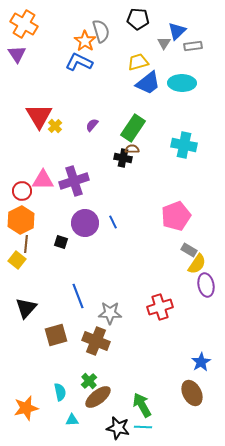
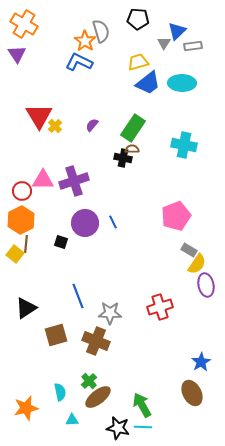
yellow square at (17, 260): moved 2 px left, 6 px up
black triangle at (26, 308): rotated 15 degrees clockwise
